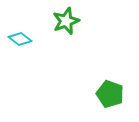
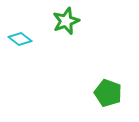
green pentagon: moved 2 px left, 1 px up
